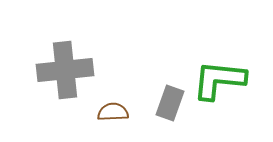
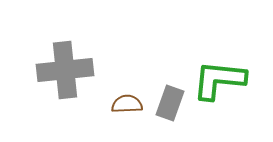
brown semicircle: moved 14 px right, 8 px up
